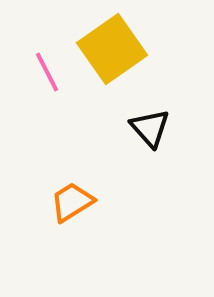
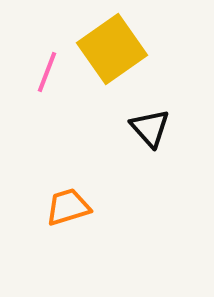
pink line: rotated 48 degrees clockwise
orange trapezoid: moved 4 px left, 5 px down; rotated 15 degrees clockwise
